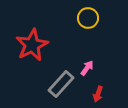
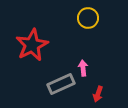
pink arrow: moved 4 px left; rotated 42 degrees counterclockwise
gray rectangle: rotated 24 degrees clockwise
